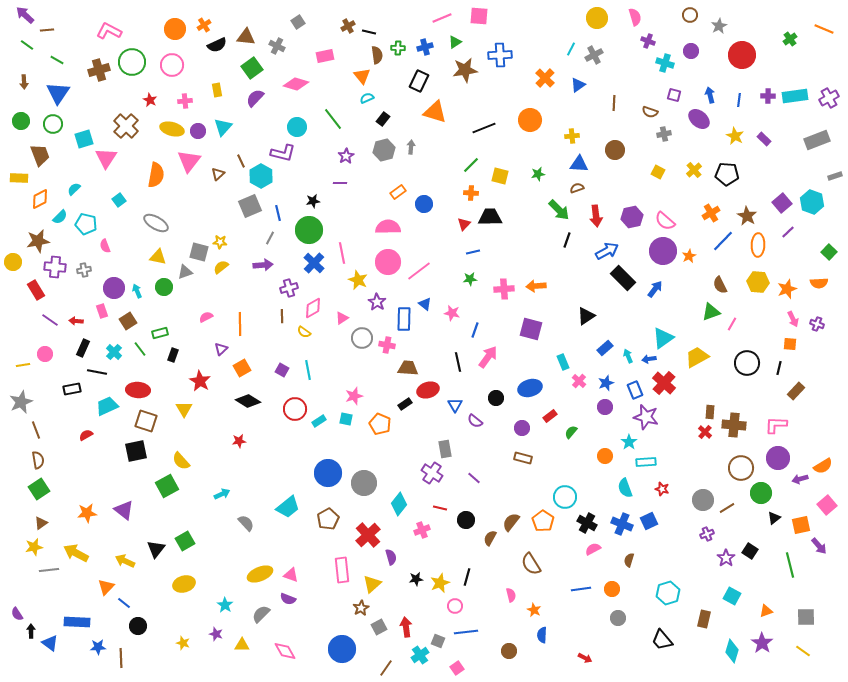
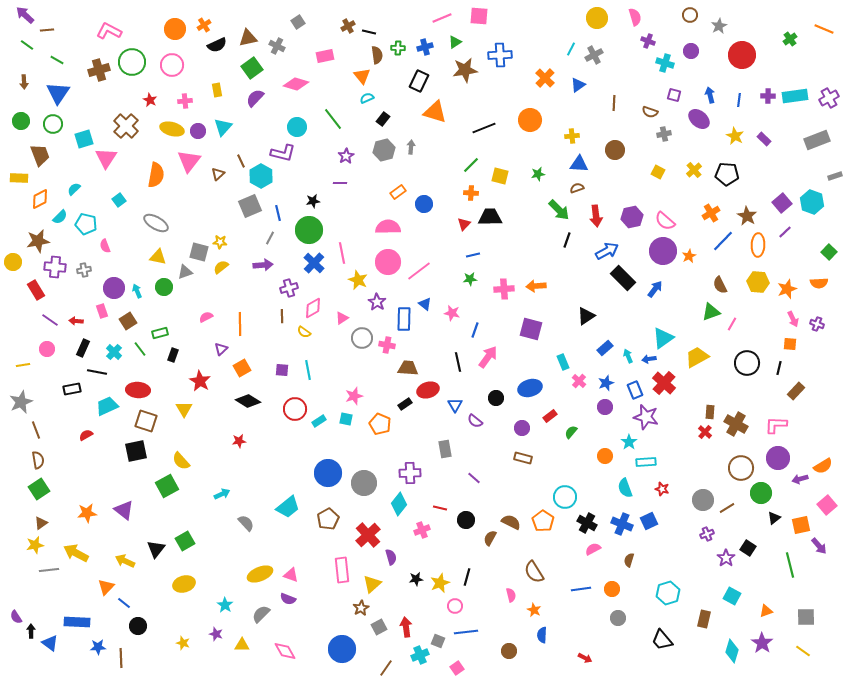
brown triangle at (246, 37): moved 2 px right, 1 px down; rotated 18 degrees counterclockwise
purple line at (788, 232): moved 3 px left
blue line at (473, 252): moved 3 px down
pink circle at (45, 354): moved 2 px right, 5 px up
purple square at (282, 370): rotated 24 degrees counterclockwise
brown cross at (734, 425): moved 2 px right, 1 px up; rotated 25 degrees clockwise
purple cross at (432, 473): moved 22 px left; rotated 35 degrees counterclockwise
brown semicircle at (511, 522): rotated 78 degrees clockwise
yellow star at (34, 547): moved 1 px right, 2 px up
black square at (750, 551): moved 2 px left, 3 px up
brown semicircle at (531, 564): moved 3 px right, 8 px down
purple semicircle at (17, 614): moved 1 px left, 3 px down
cyan cross at (420, 655): rotated 12 degrees clockwise
